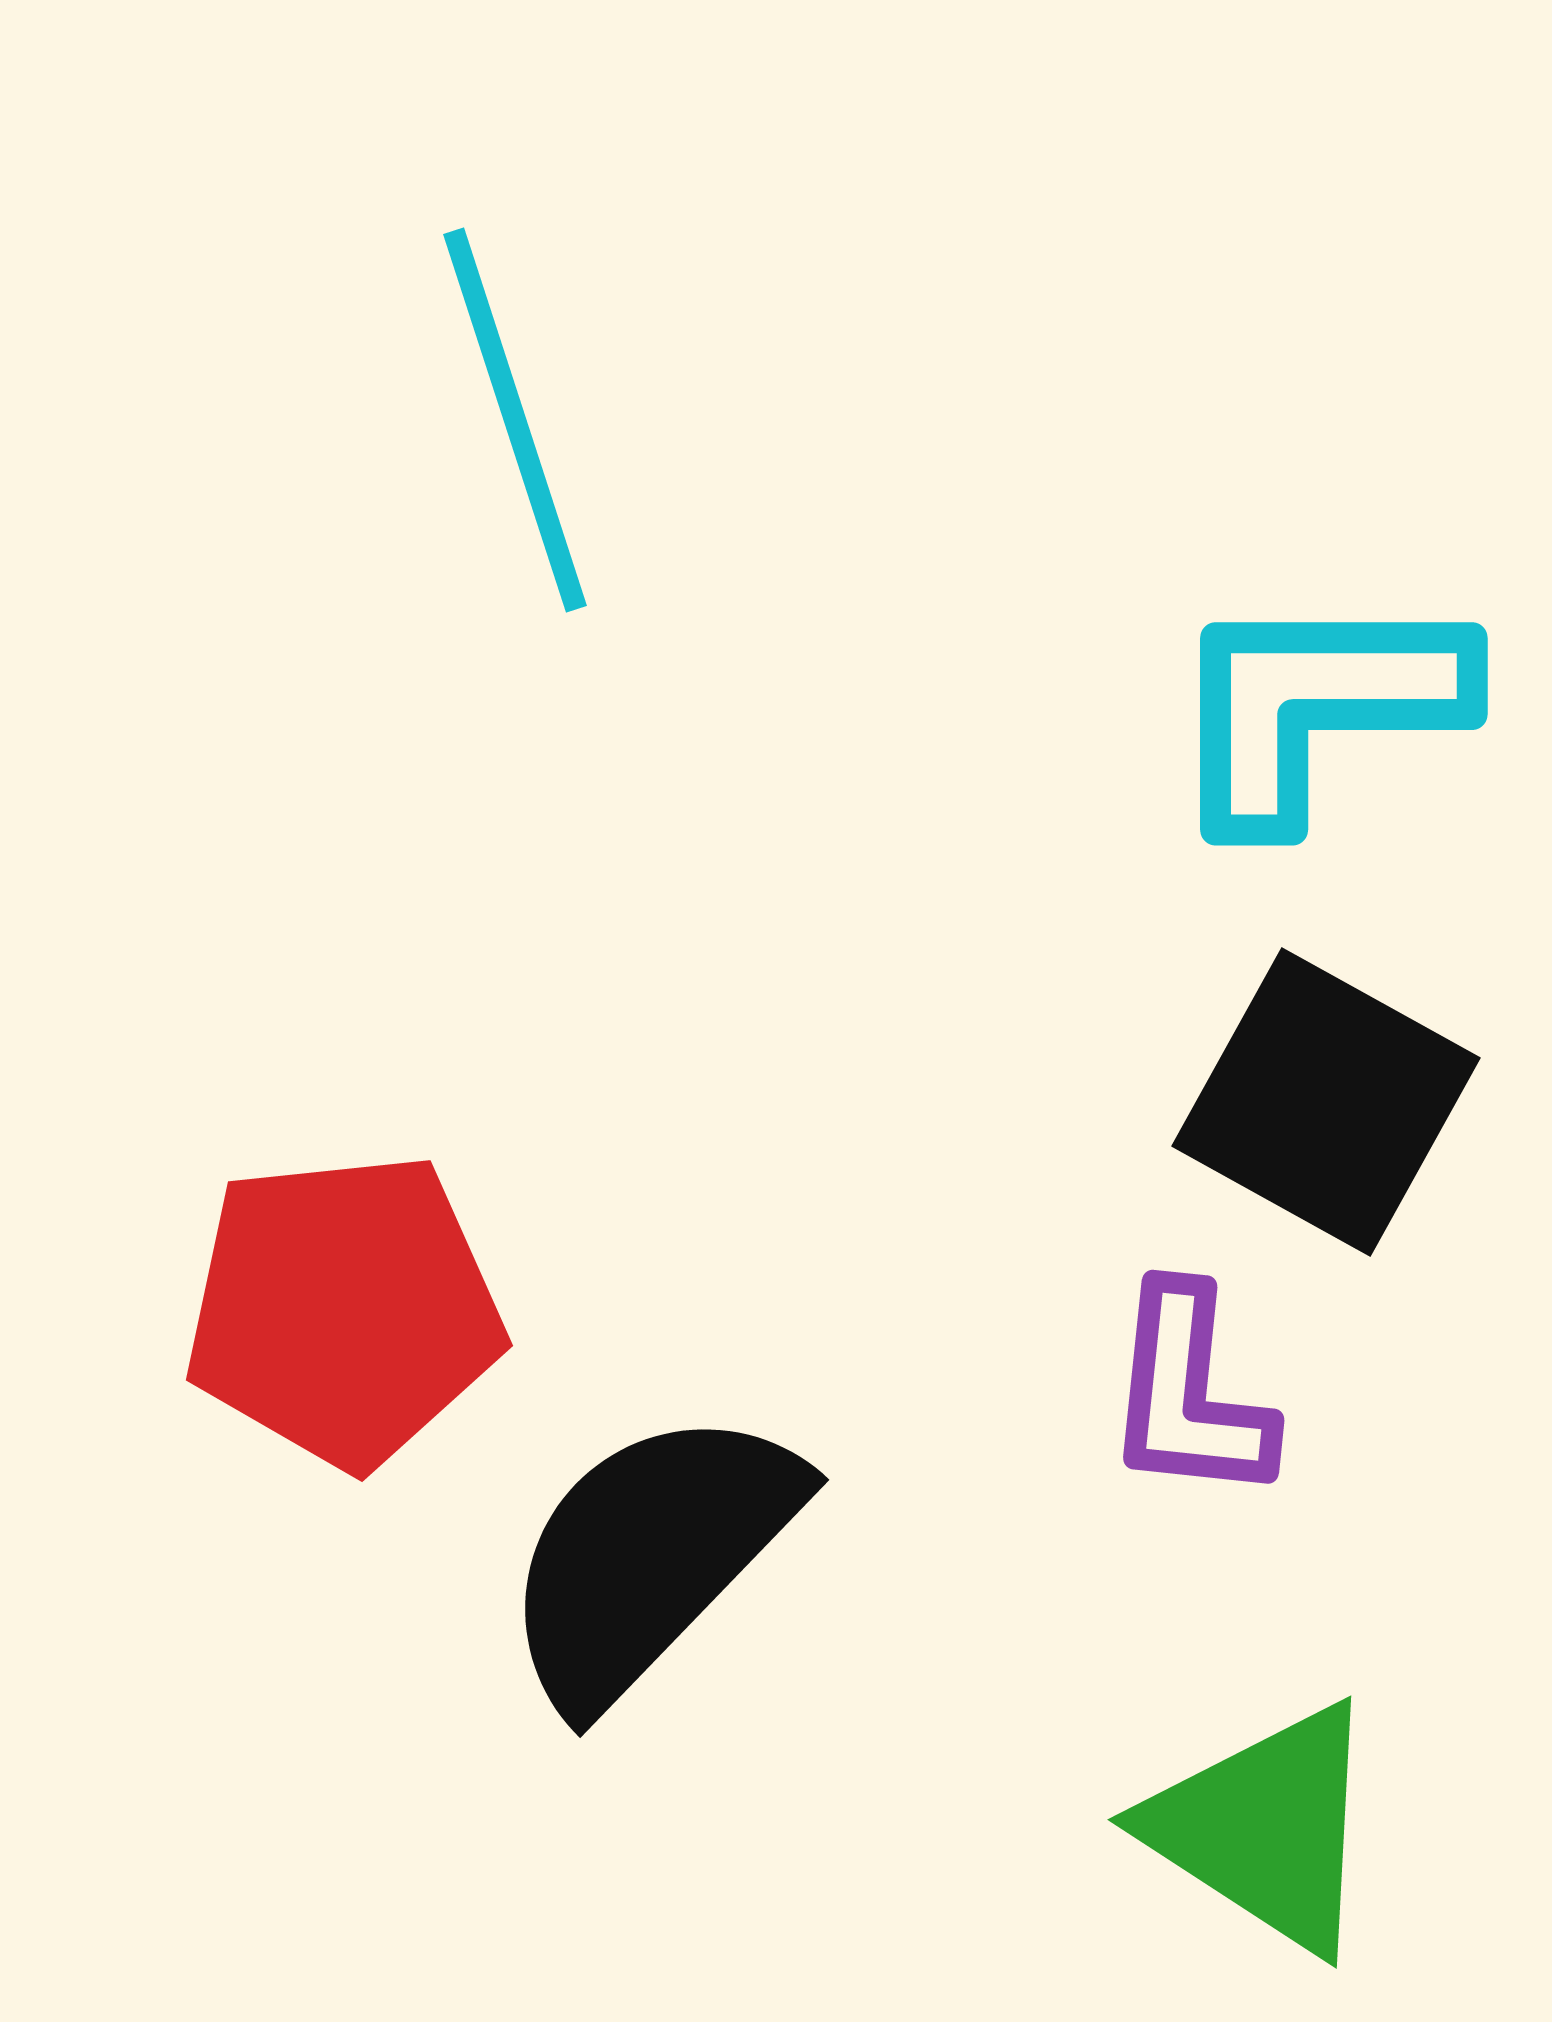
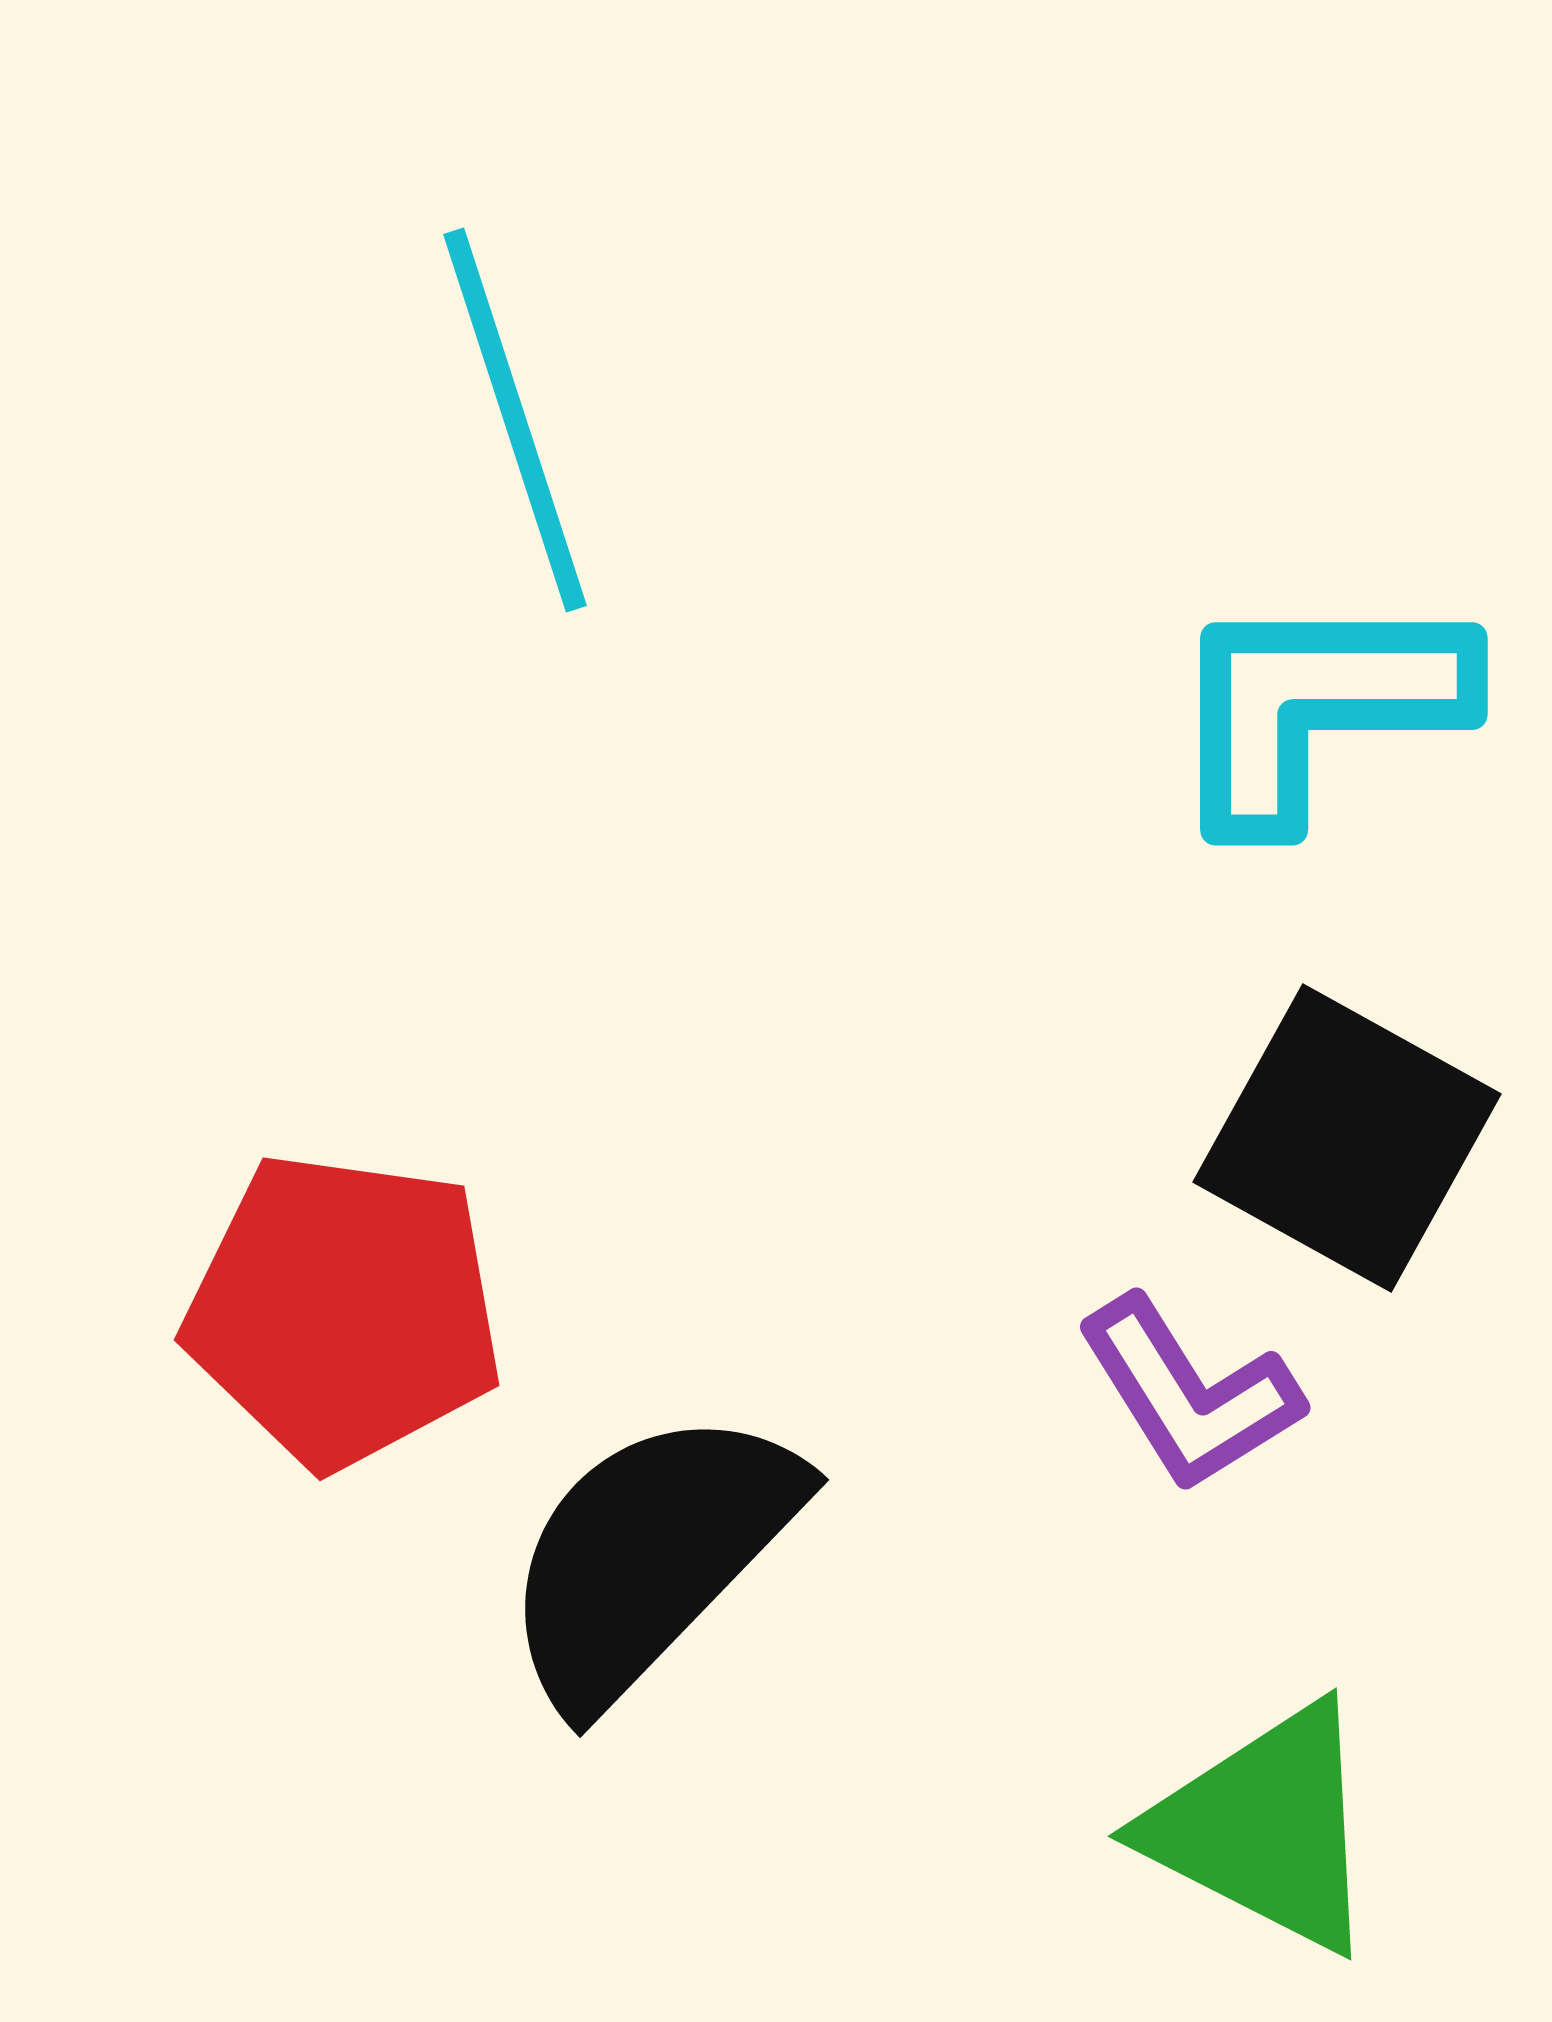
black square: moved 21 px right, 36 px down
red pentagon: rotated 14 degrees clockwise
purple L-shape: rotated 38 degrees counterclockwise
green triangle: rotated 6 degrees counterclockwise
